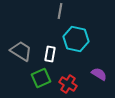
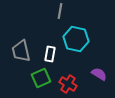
gray trapezoid: rotated 135 degrees counterclockwise
